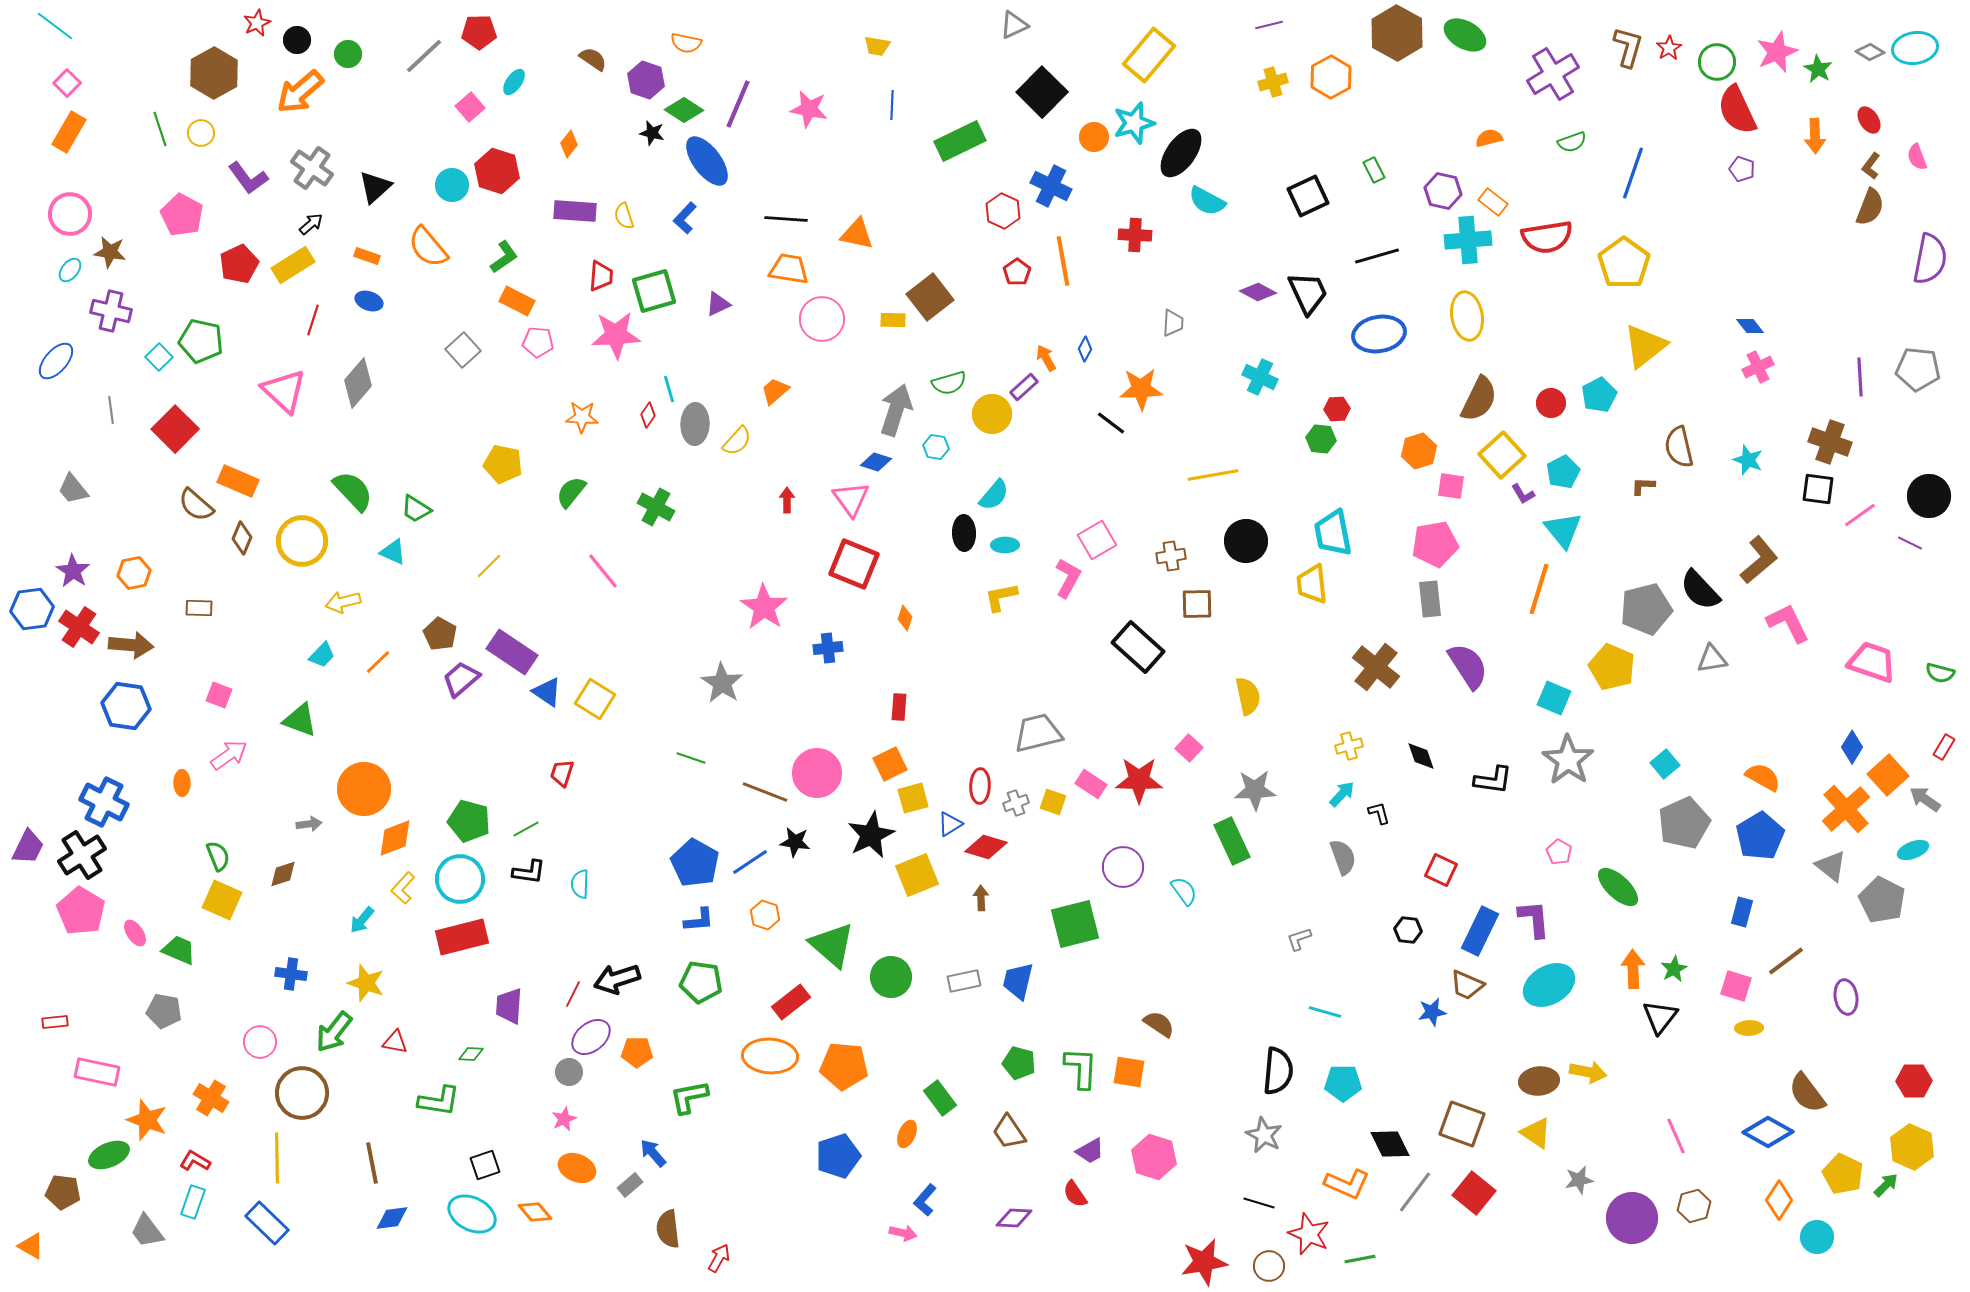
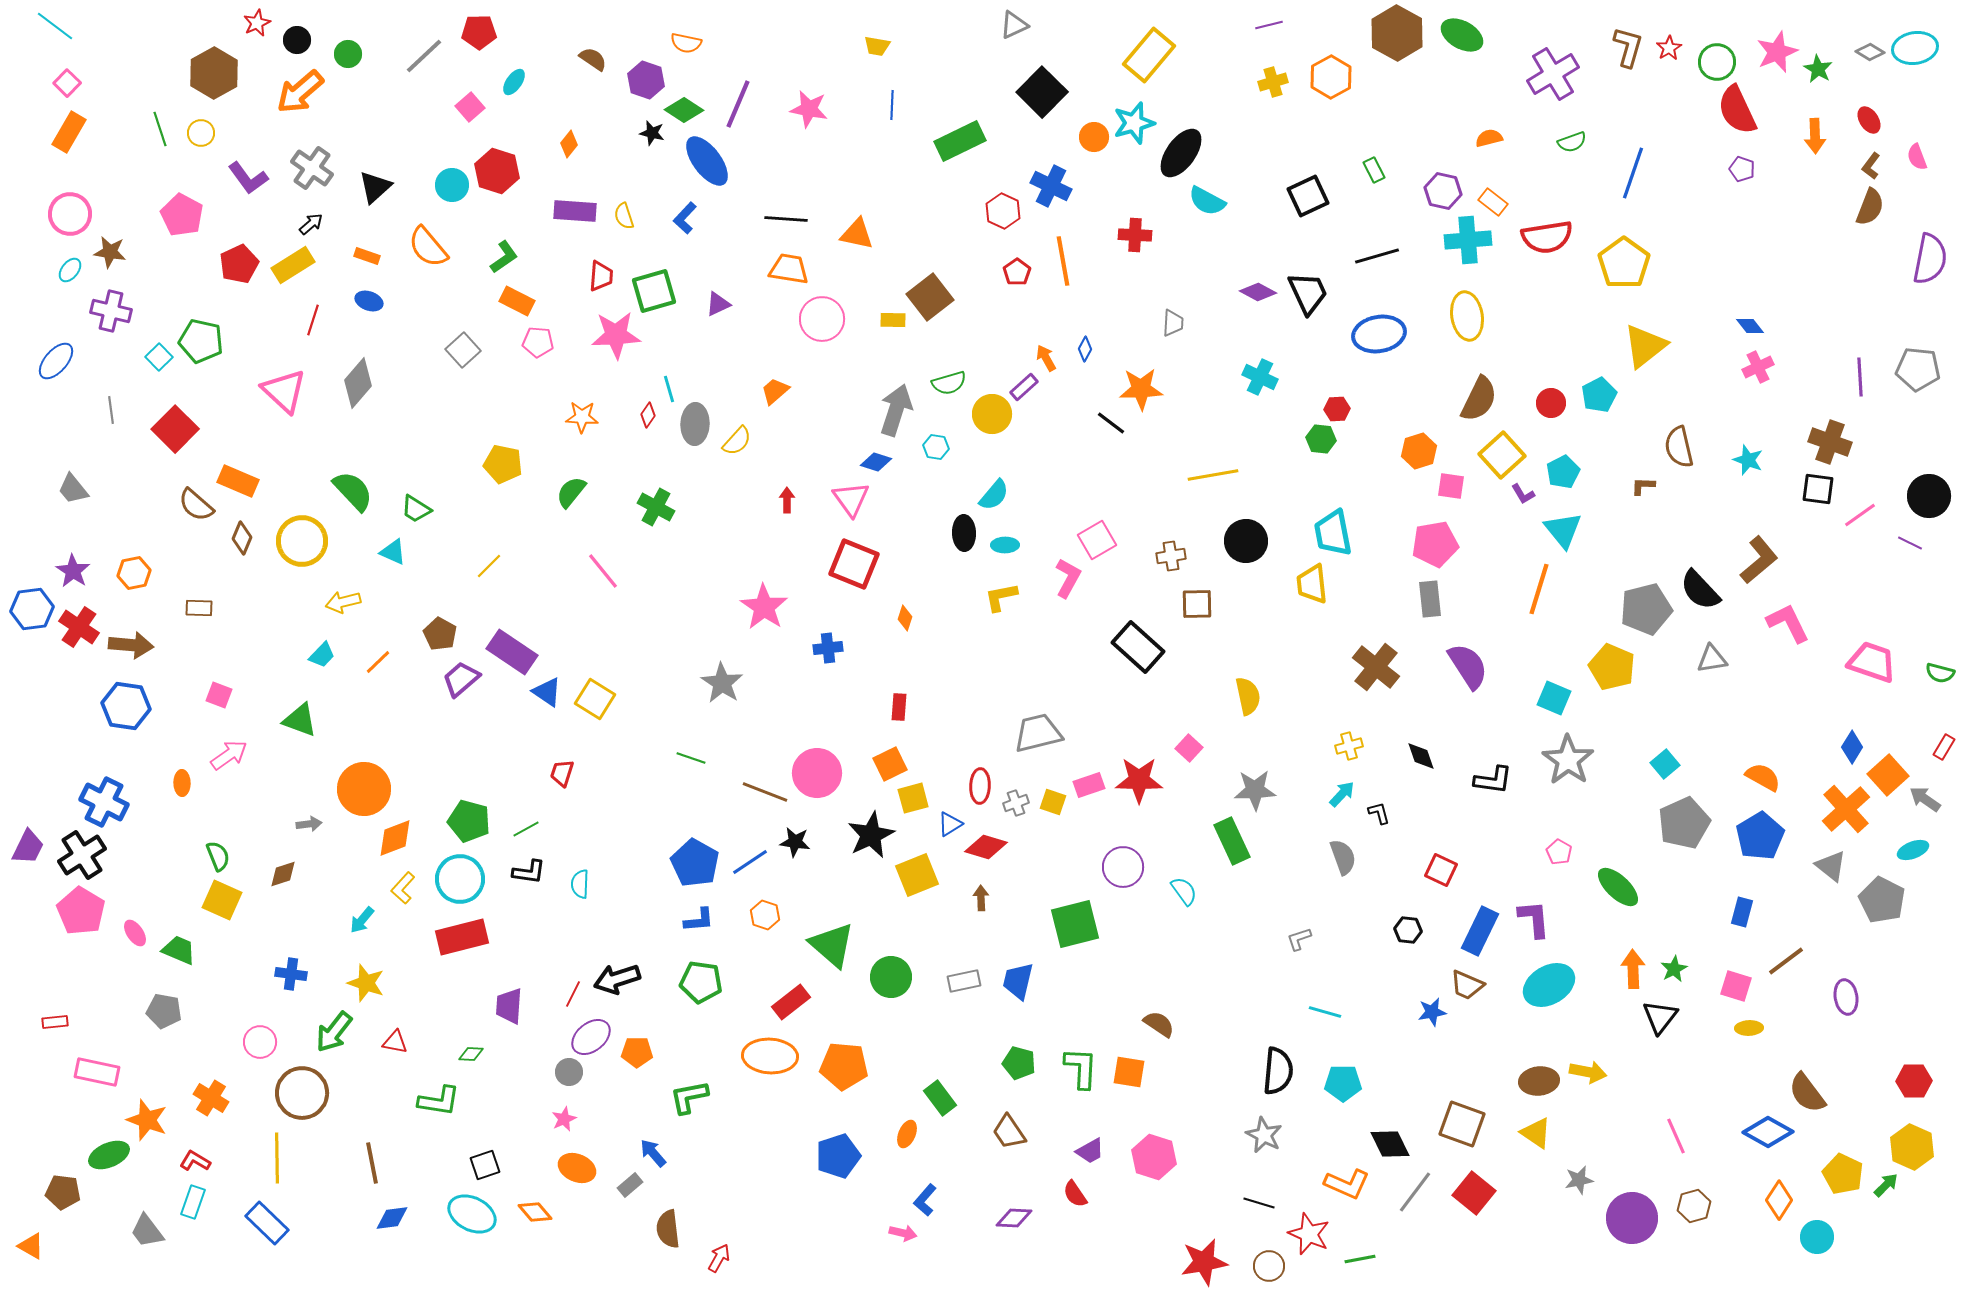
green ellipse at (1465, 35): moved 3 px left
pink rectangle at (1091, 784): moved 2 px left, 1 px down; rotated 52 degrees counterclockwise
